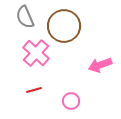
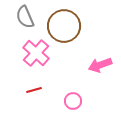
pink circle: moved 2 px right
